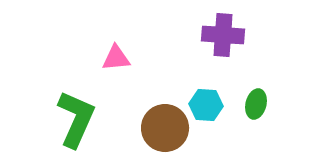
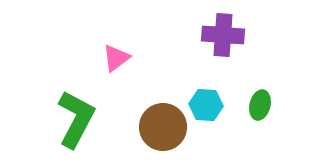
pink triangle: rotated 32 degrees counterclockwise
green ellipse: moved 4 px right, 1 px down
green L-shape: rotated 4 degrees clockwise
brown circle: moved 2 px left, 1 px up
